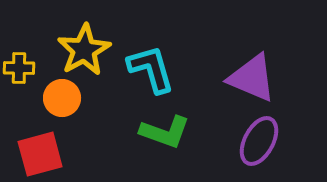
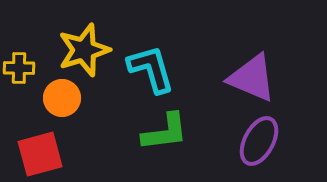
yellow star: rotated 12 degrees clockwise
green L-shape: rotated 27 degrees counterclockwise
